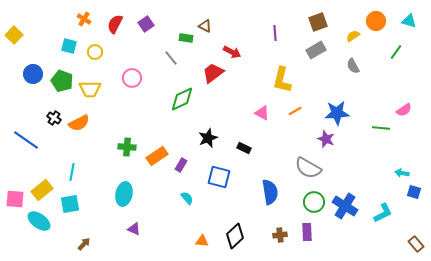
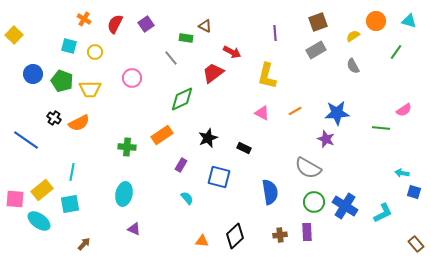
yellow L-shape at (282, 80): moved 15 px left, 4 px up
orange rectangle at (157, 156): moved 5 px right, 21 px up
